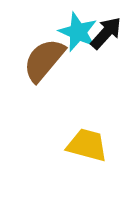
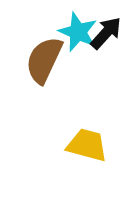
brown semicircle: rotated 15 degrees counterclockwise
